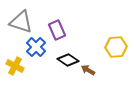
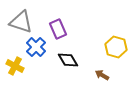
purple rectangle: moved 1 px right, 1 px up
yellow hexagon: rotated 20 degrees clockwise
black diamond: rotated 25 degrees clockwise
brown arrow: moved 14 px right, 5 px down
